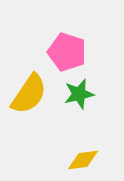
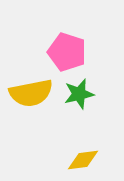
yellow semicircle: moved 2 px right, 1 px up; rotated 45 degrees clockwise
